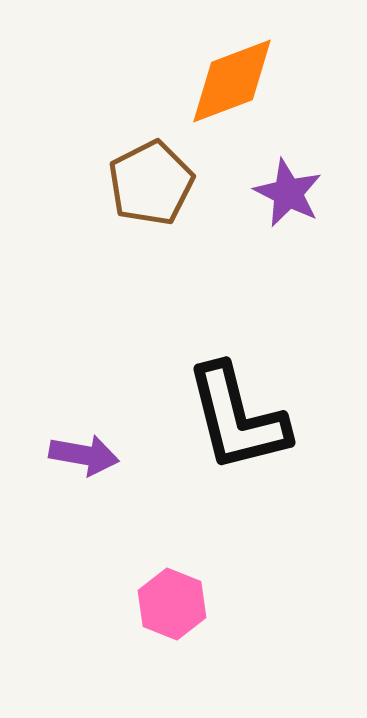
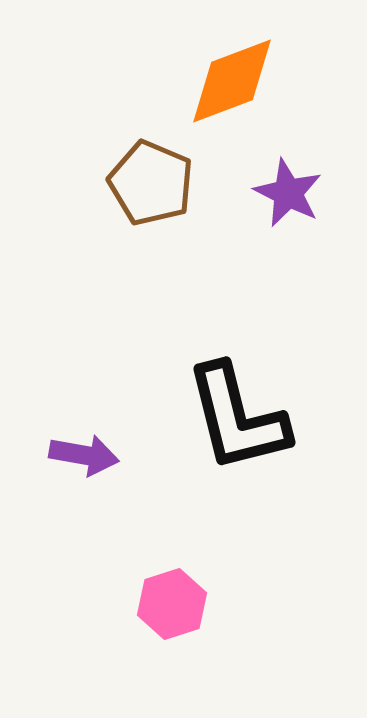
brown pentagon: rotated 22 degrees counterclockwise
pink hexagon: rotated 20 degrees clockwise
